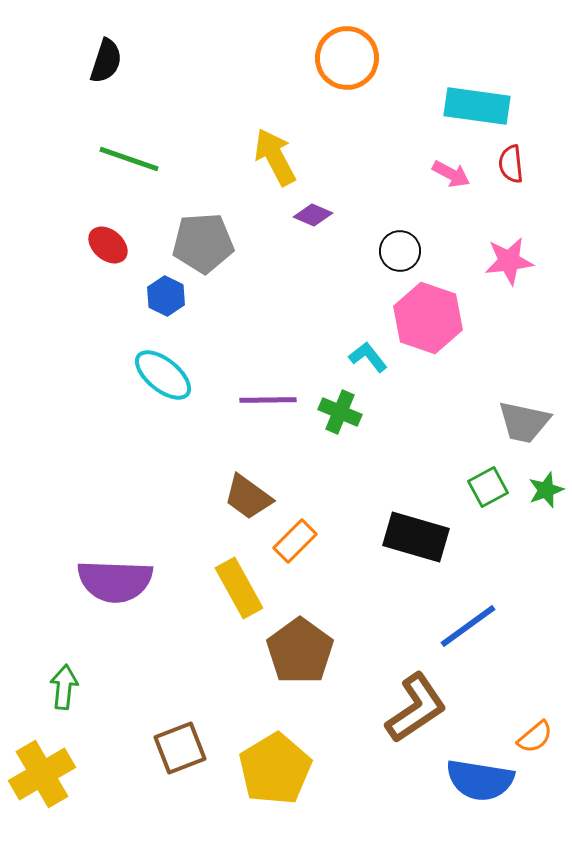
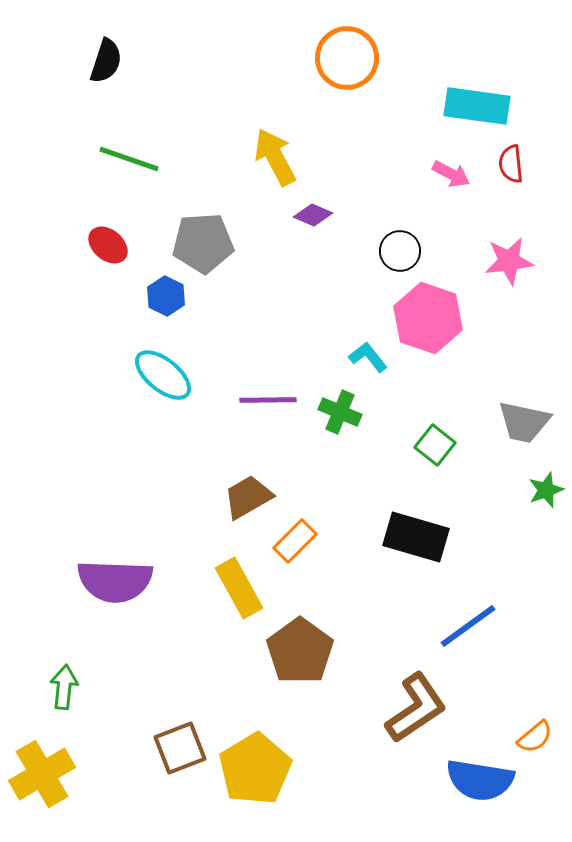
green square: moved 53 px left, 42 px up; rotated 24 degrees counterclockwise
brown trapezoid: rotated 114 degrees clockwise
yellow pentagon: moved 20 px left
